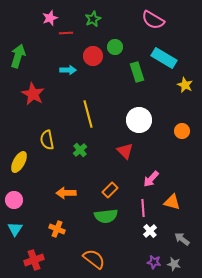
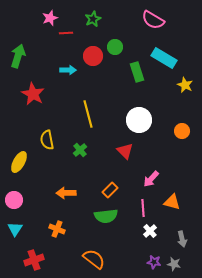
gray arrow: rotated 140 degrees counterclockwise
